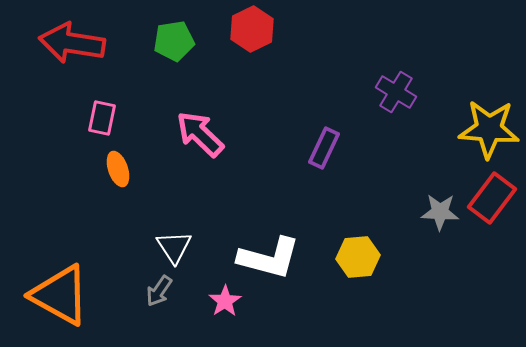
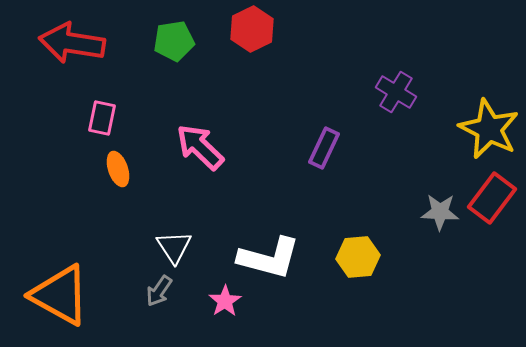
yellow star: rotated 22 degrees clockwise
pink arrow: moved 13 px down
